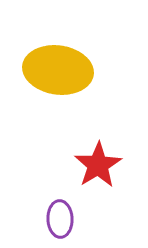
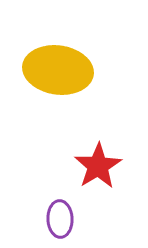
red star: moved 1 px down
